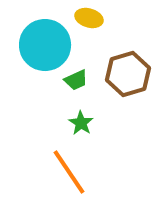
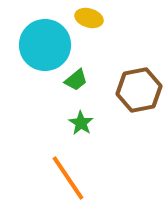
brown hexagon: moved 11 px right, 16 px down; rotated 6 degrees clockwise
green trapezoid: rotated 15 degrees counterclockwise
orange line: moved 1 px left, 6 px down
